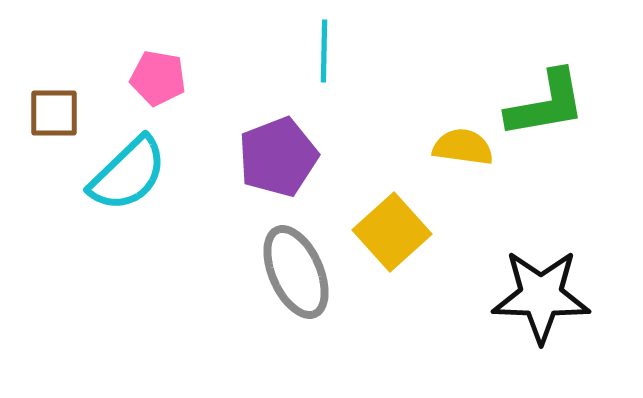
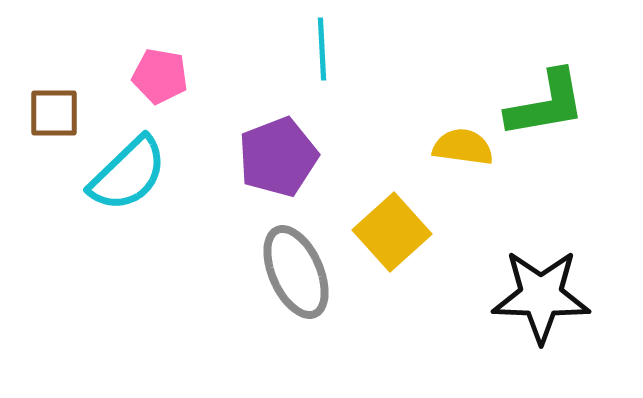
cyan line: moved 2 px left, 2 px up; rotated 4 degrees counterclockwise
pink pentagon: moved 2 px right, 2 px up
